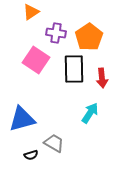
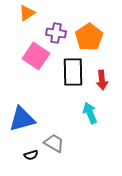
orange triangle: moved 4 px left, 1 px down
pink square: moved 4 px up
black rectangle: moved 1 px left, 3 px down
red arrow: moved 2 px down
cyan arrow: rotated 55 degrees counterclockwise
